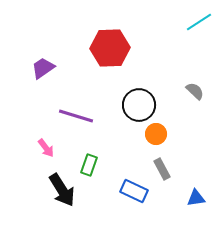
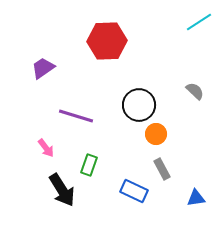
red hexagon: moved 3 px left, 7 px up
